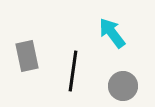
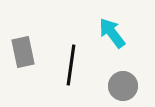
gray rectangle: moved 4 px left, 4 px up
black line: moved 2 px left, 6 px up
